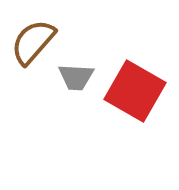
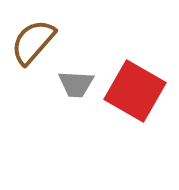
gray trapezoid: moved 7 px down
